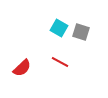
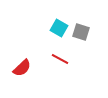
red line: moved 3 px up
